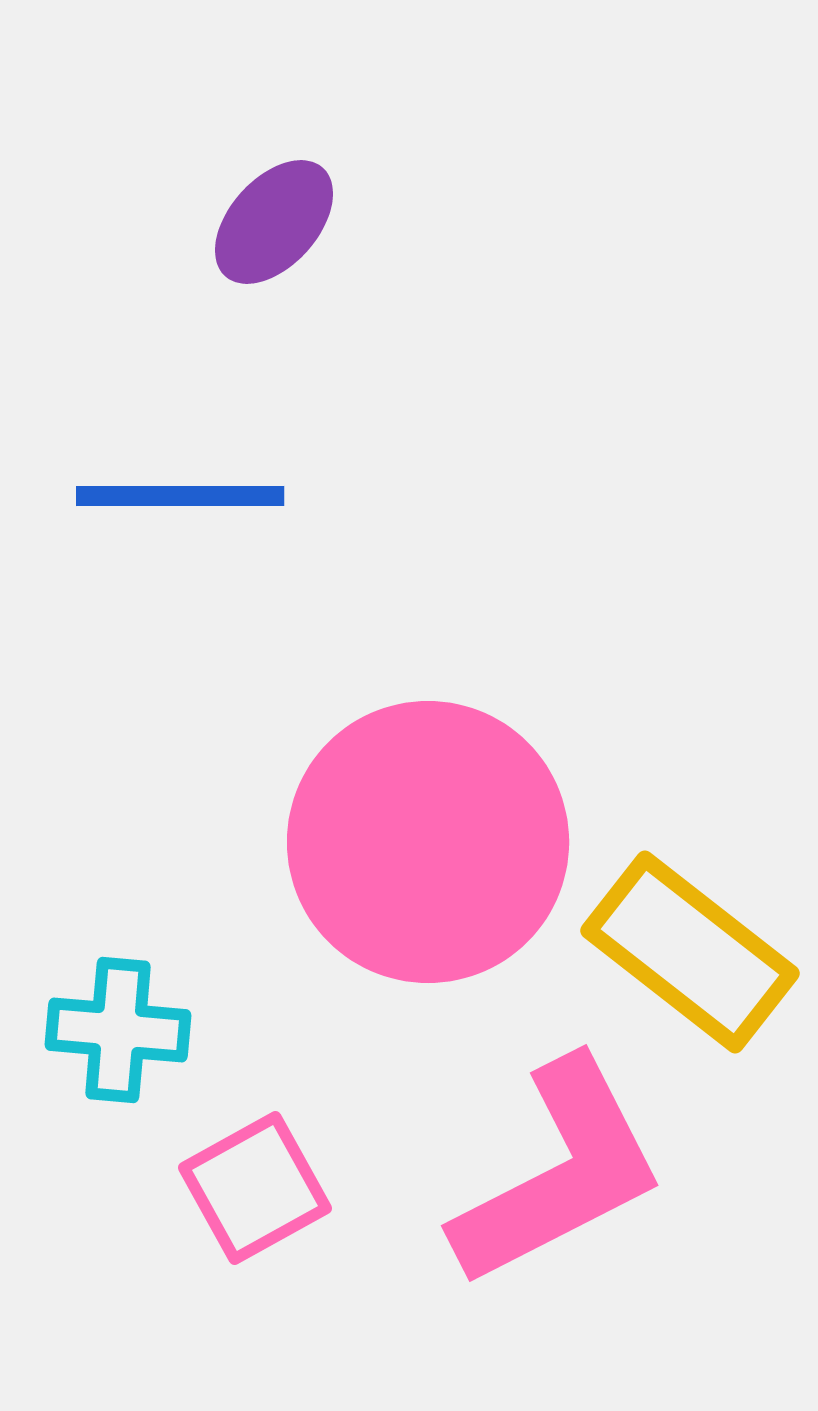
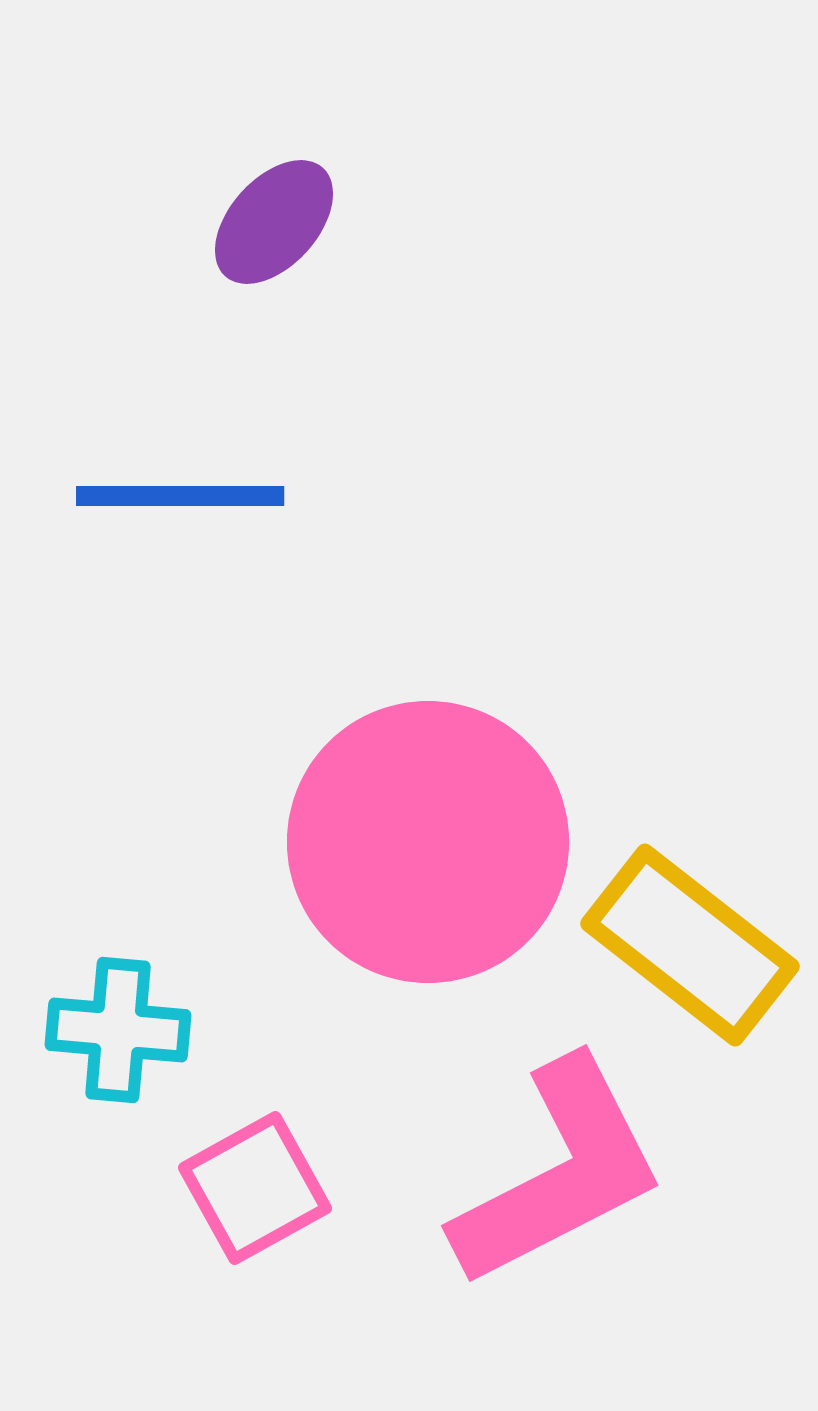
yellow rectangle: moved 7 px up
